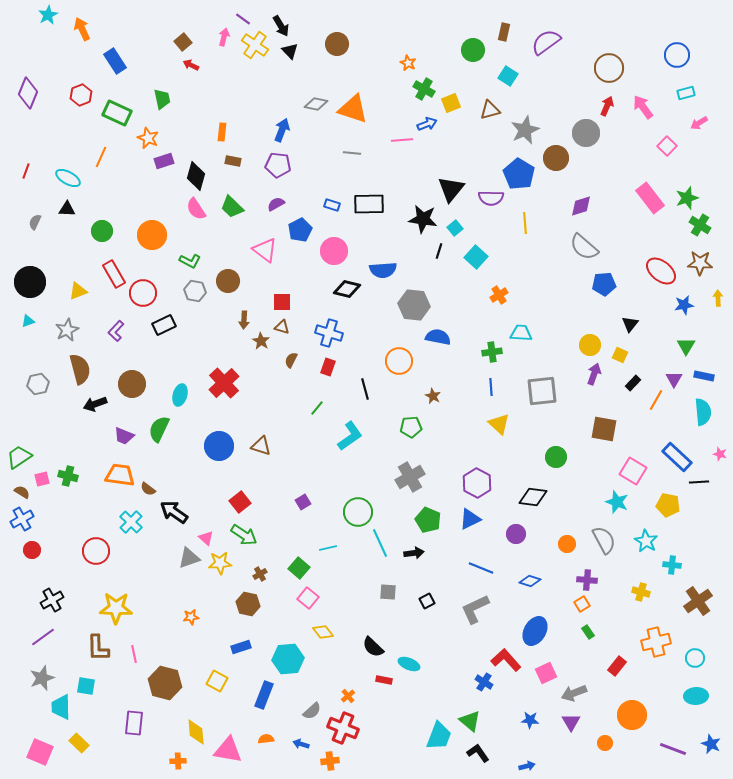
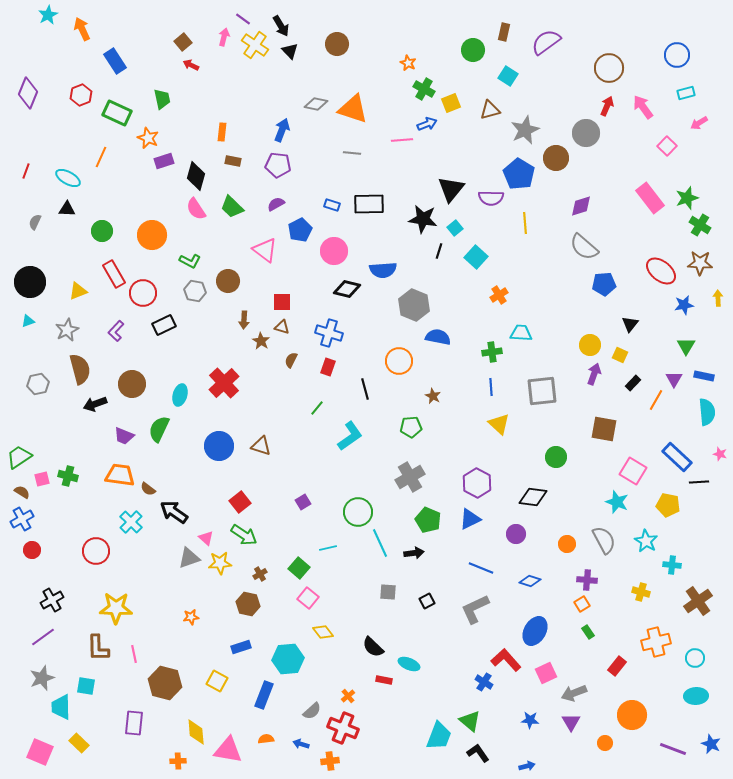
gray hexagon at (414, 305): rotated 16 degrees clockwise
cyan semicircle at (703, 412): moved 4 px right
